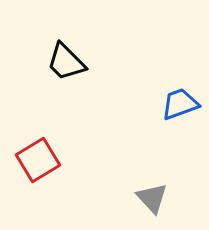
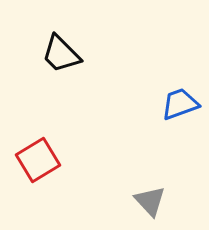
black trapezoid: moved 5 px left, 8 px up
gray triangle: moved 2 px left, 3 px down
